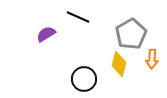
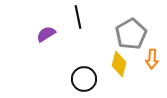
black line: rotated 55 degrees clockwise
